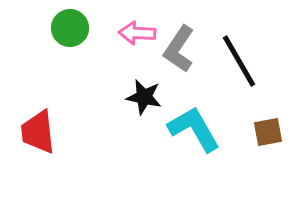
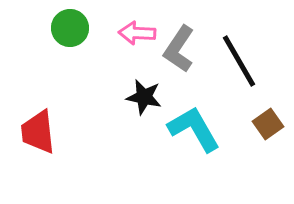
brown square: moved 8 px up; rotated 24 degrees counterclockwise
